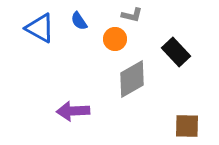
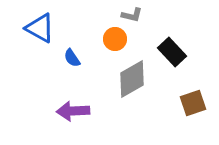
blue semicircle: moved 7 px left, 37 px down
black rectangle: moved 4 px left
brown square: moved 6 px right, 23 px up; rotated 20 degrees counterclockwise
